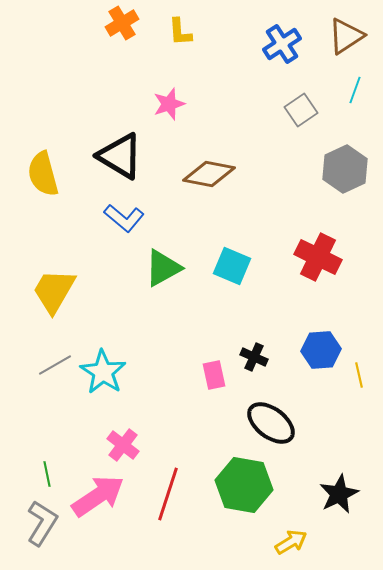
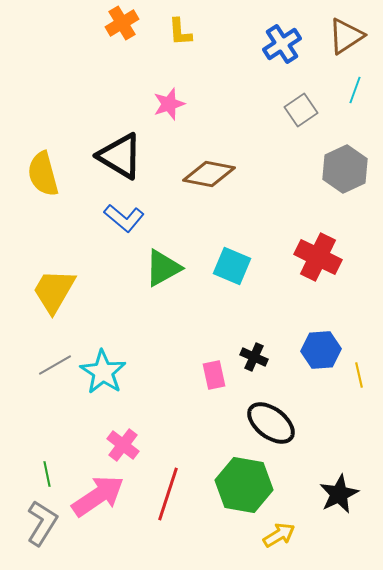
yellow arrow: moved 12 px left, 7 px up
